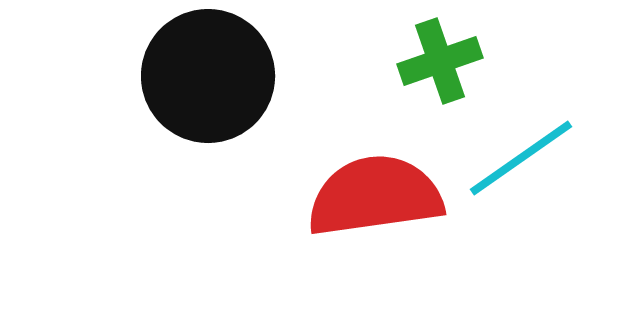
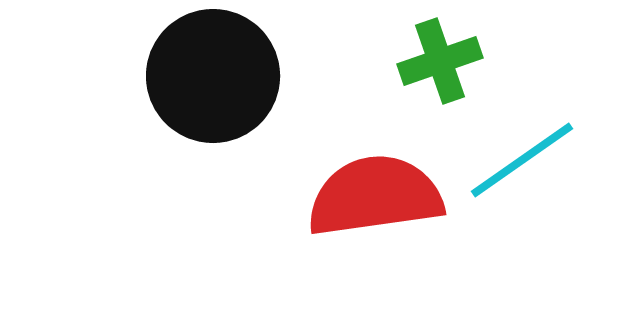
black circle: moved 5 px right
cyan line: moved 1 px right, 2 px down
